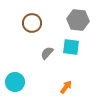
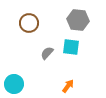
brown circle: moved 3 px left
cyan circle: moved 1 px left, 2 px down
orange arrow: moved 2 px right, 1 px up
